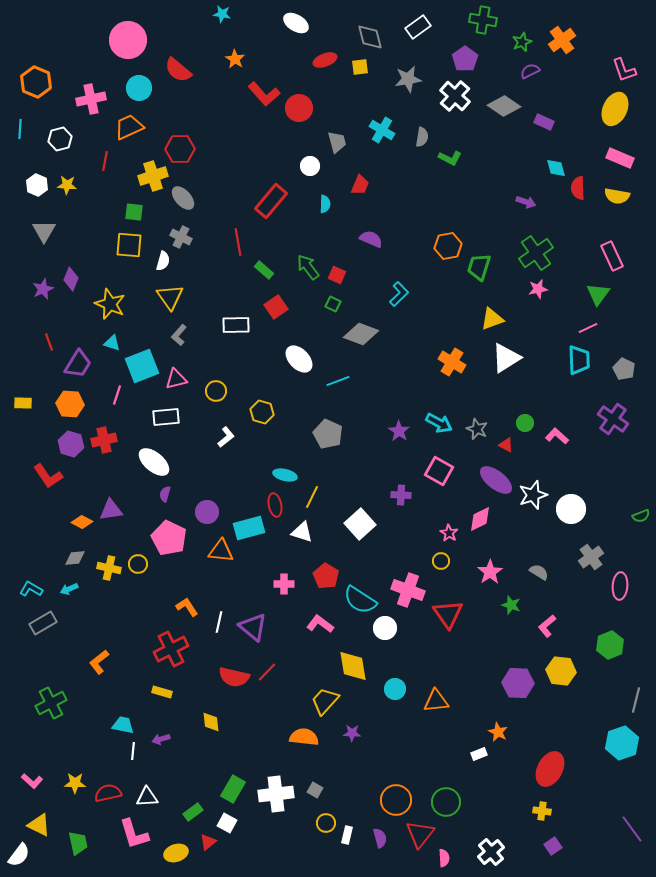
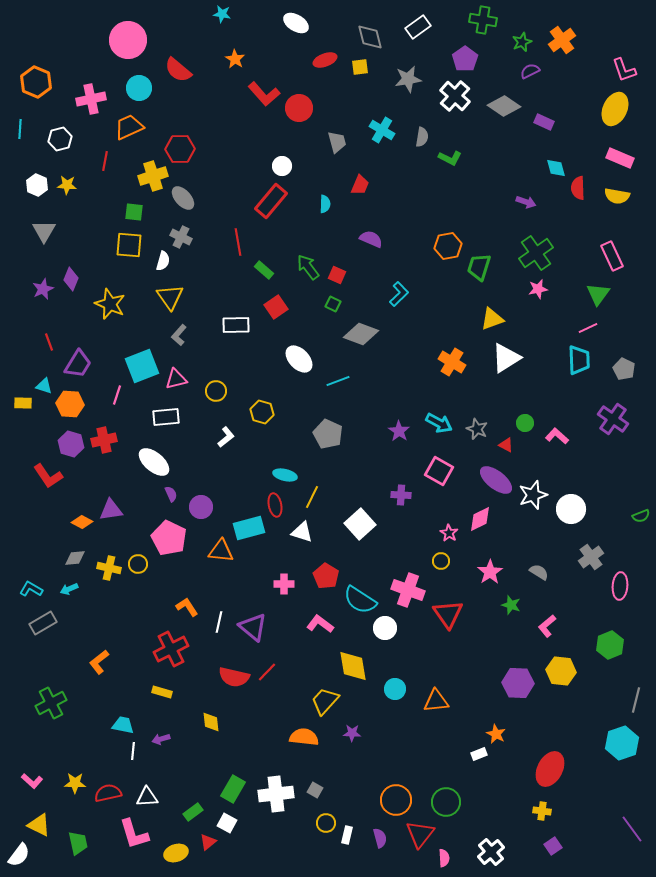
white circle at (310, 166): moved 28 px left
cyan triangle at (112, 343): moved 68 px left, 43 px down
purple semicircle at (165, 494): moved 6 px right; rotated 140 degrees clockwise
purple circle at (207, 512): moved 6 px left, 5 px up
orange star at (498, 732): moved 2 px left, 2 px down
